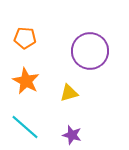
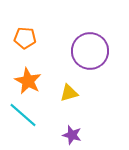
orange star: moved 2 px right
cyan line: moved 2 px left, 12 px up
